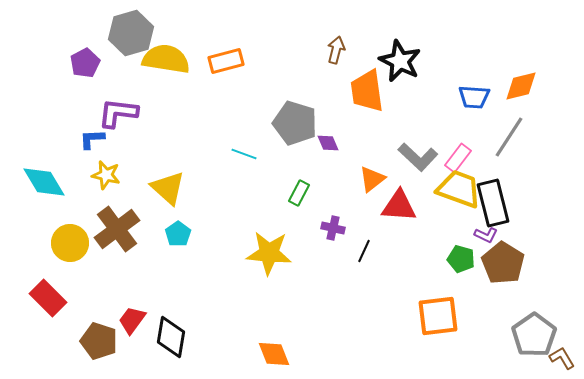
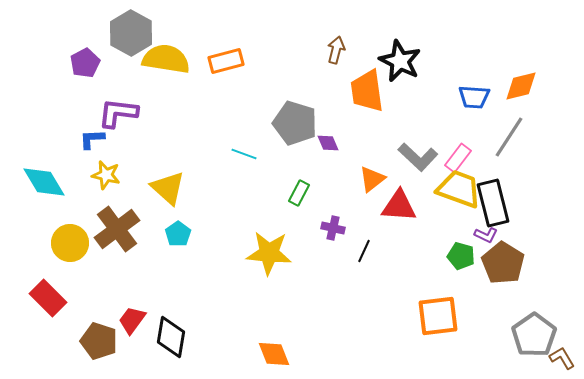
gray hexagon at (131, 33): rotated 15 degrees counterclockwise
green pentagon at (461, 259): moved 3 px up
